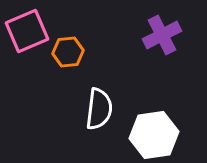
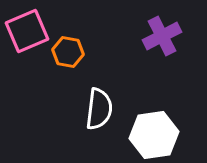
purple cross: moved 1 px down
orange hexagon: rotated 16 degrees clockwise
